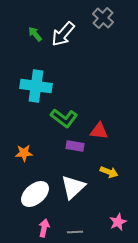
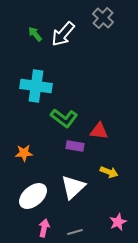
white ellipse: moved 2 px left, 2 px down
gray line: rotated 14 degrees counterclockwise
